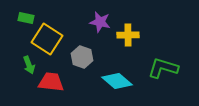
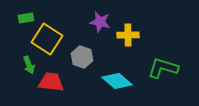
green rectangle: rotated 21 degrees counterclockwise
